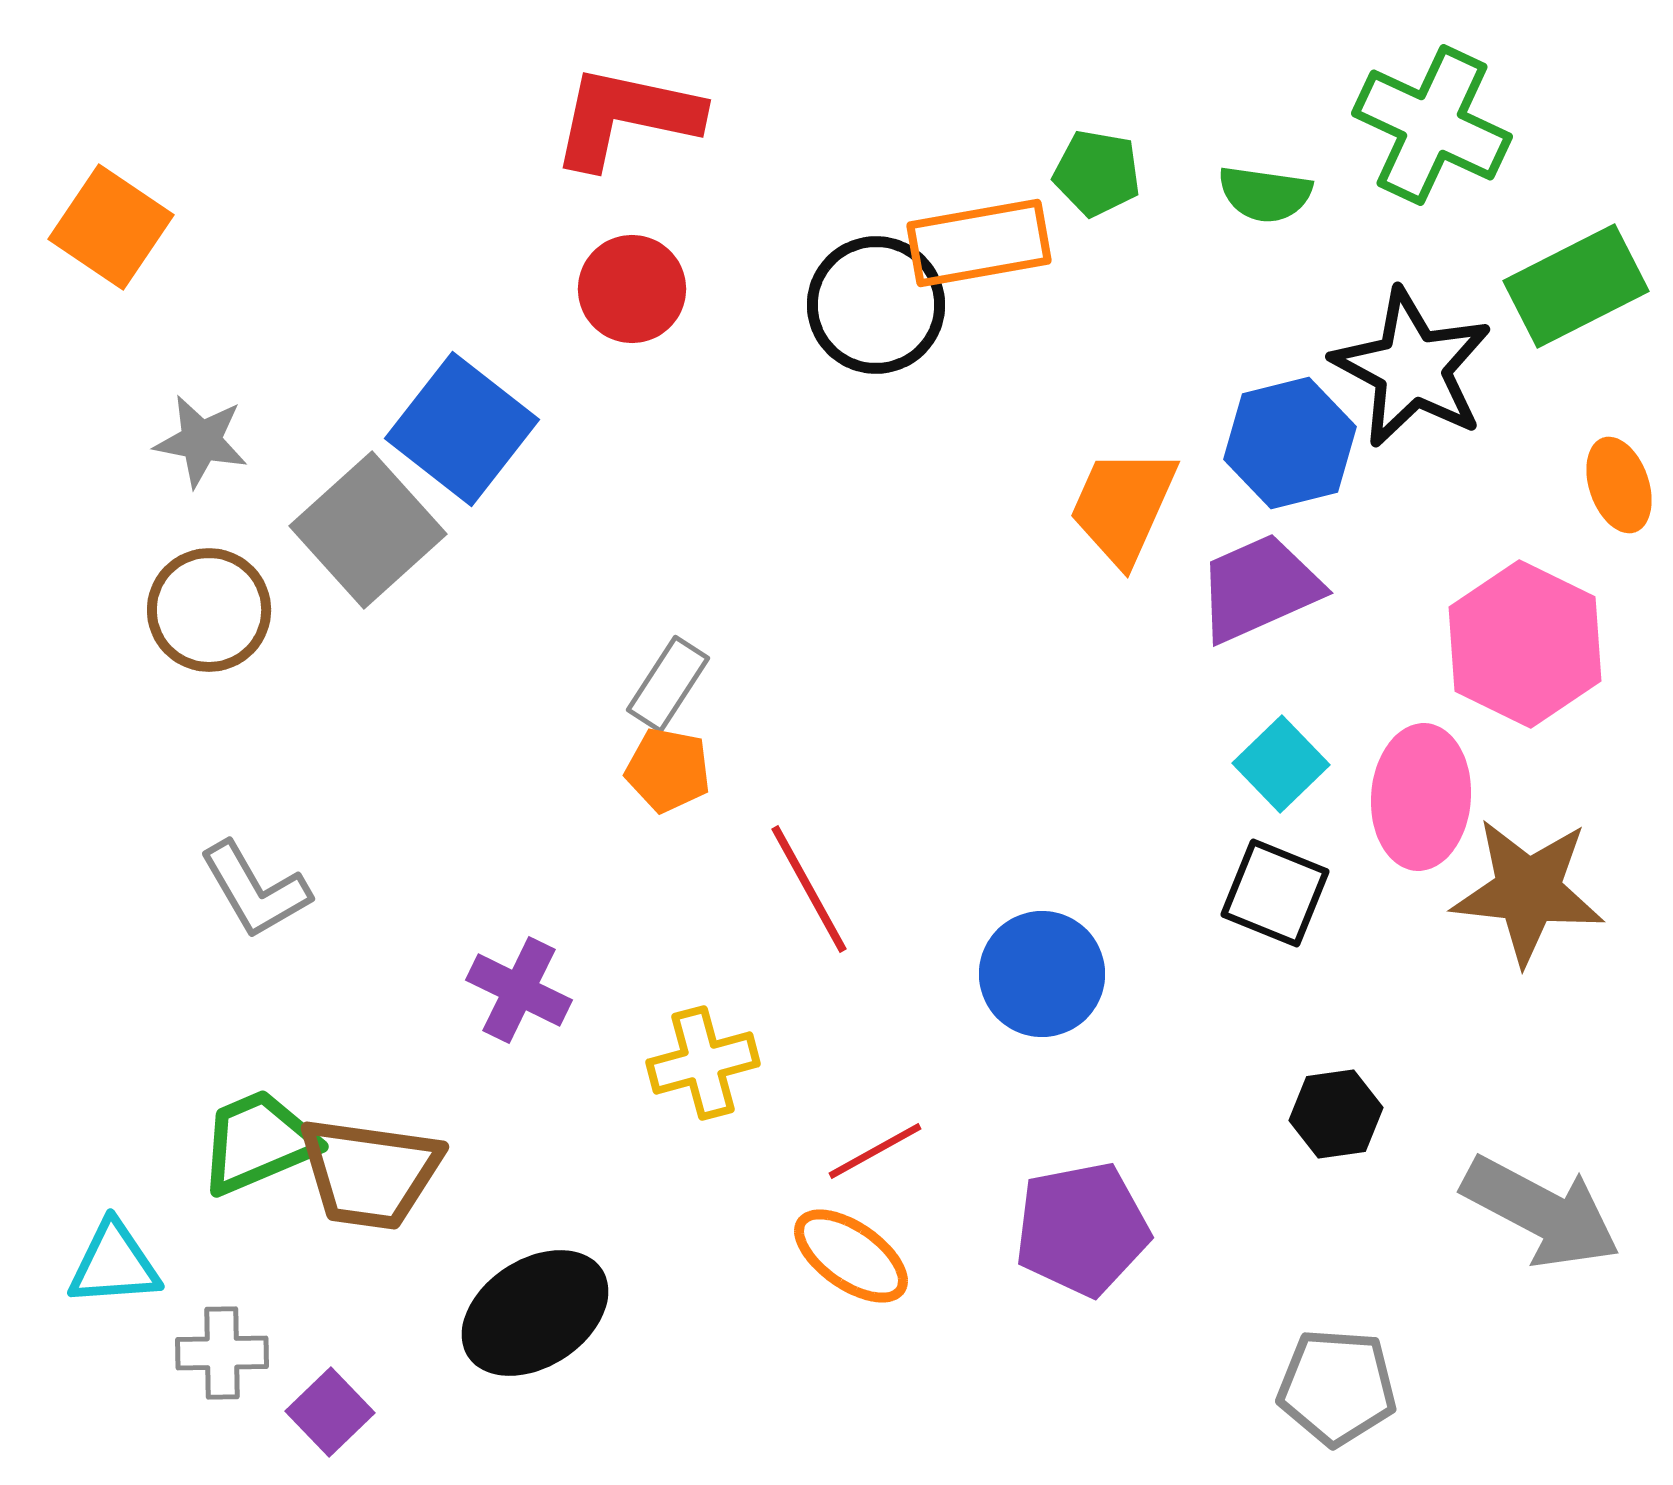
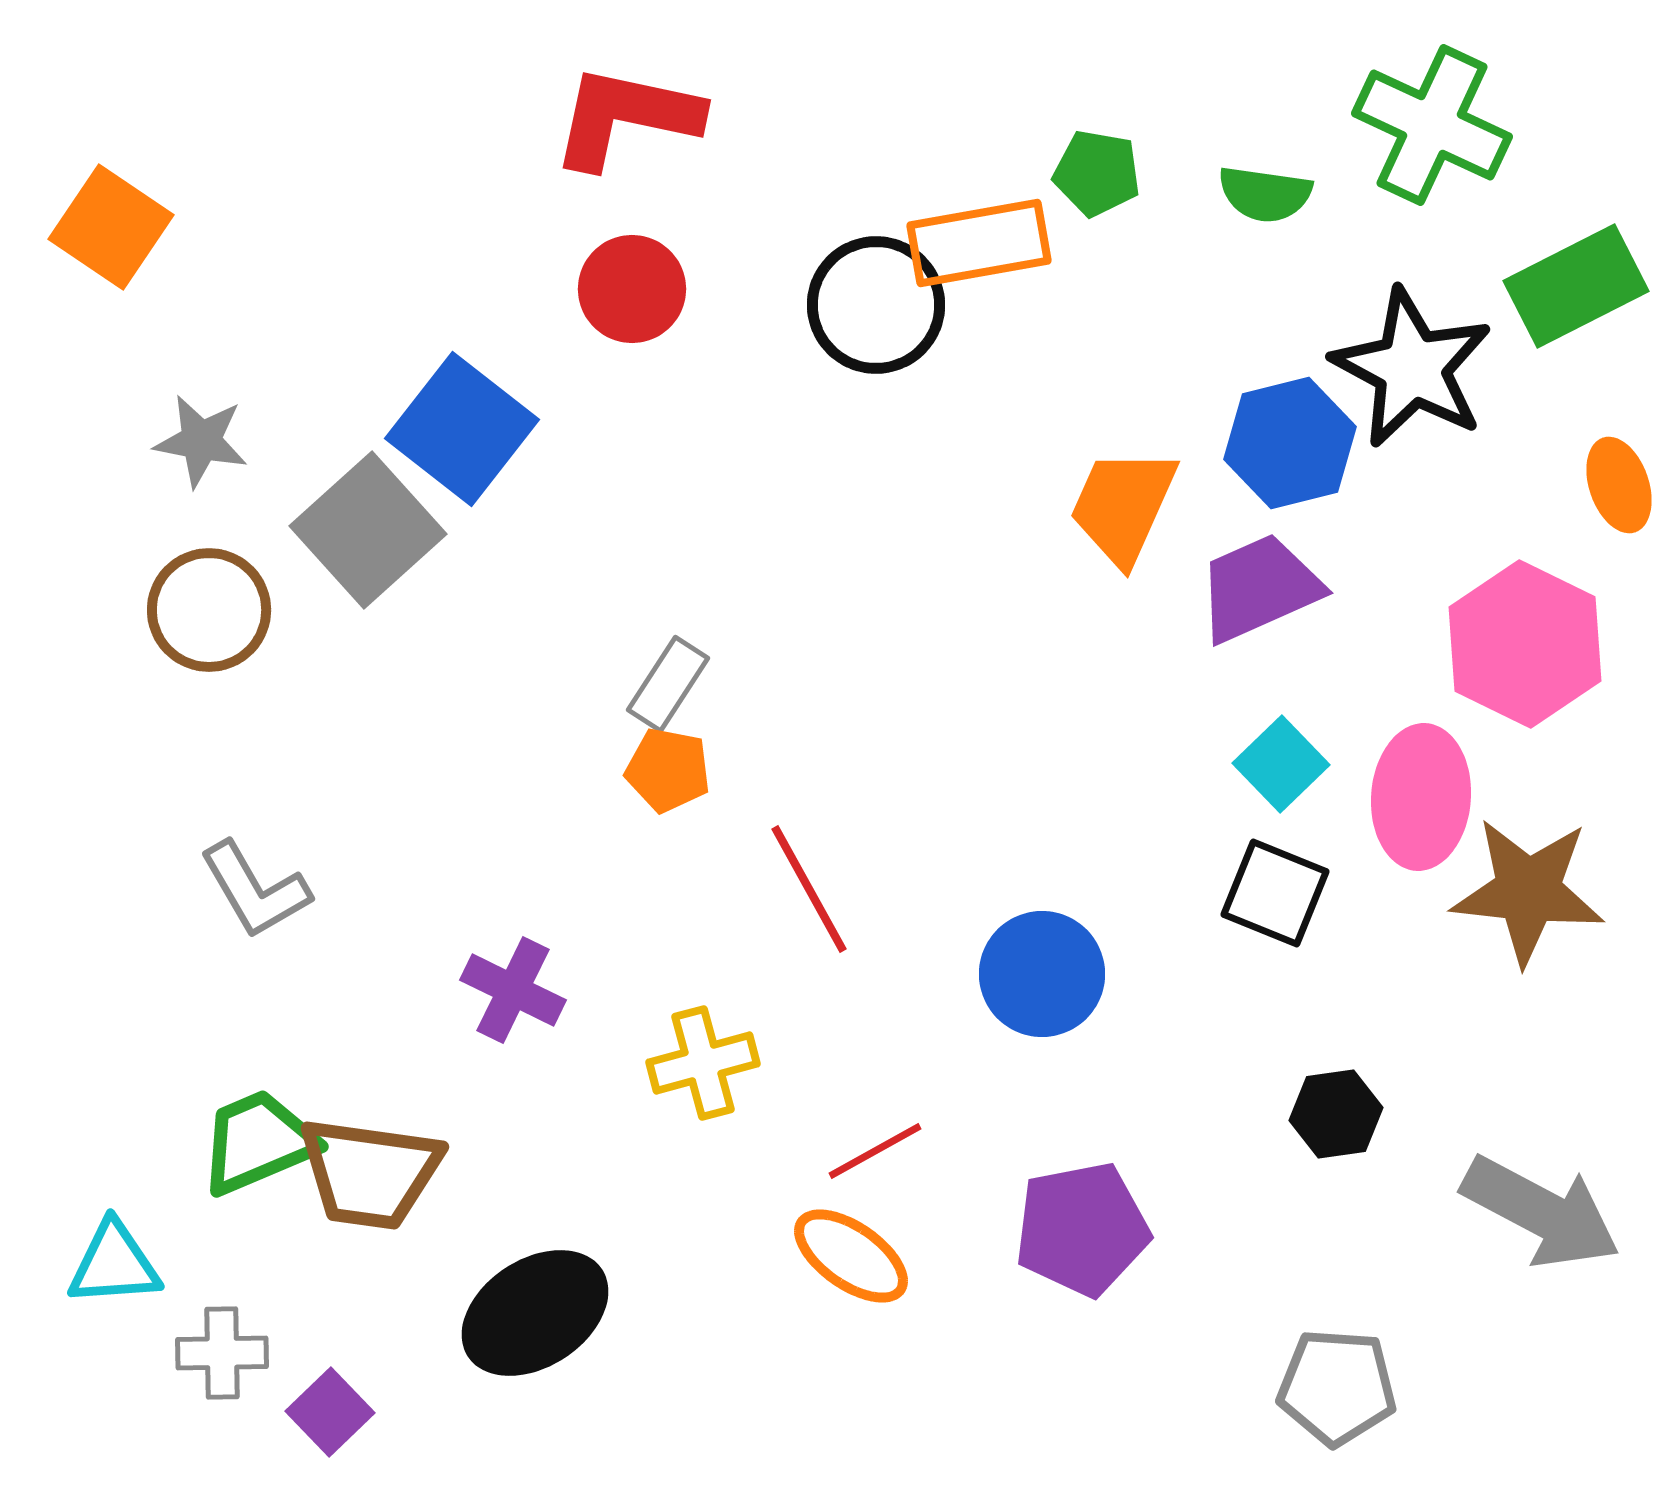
purple cross at (519, 990): moved 6 px left
